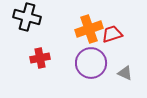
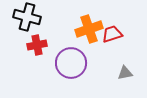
red cross: moved 3 px left, 13 px up
purple circle: moved 20 px left
gray triangle: rotated 35 degrees counterclockwise
